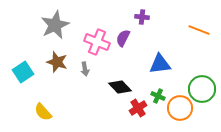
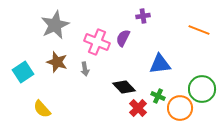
purple cross: moved 1 px right, 1 px up; rotated 16 degrees counterclockwise
black diamond: moved 4 px right
red cross: rotated 12 degrees counterclockwise
yellow semicircle: moved 1 px left, 3 px up
